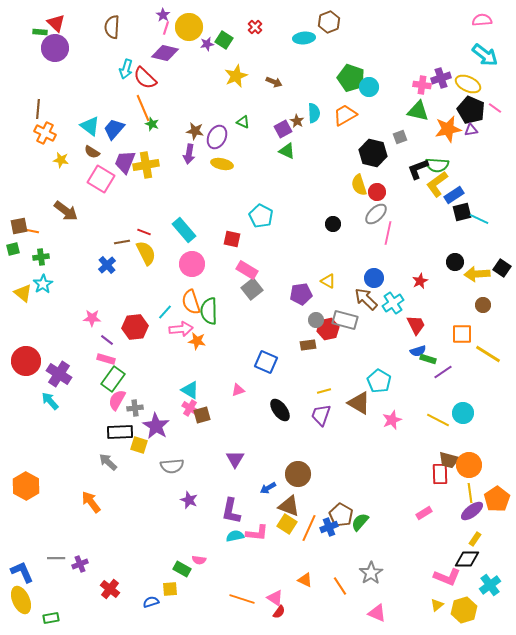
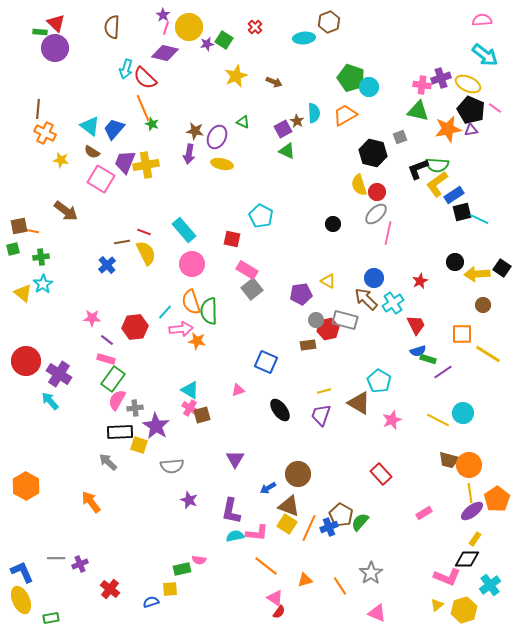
red rectangle at (440, 474): moved 59 px left; rotated 40 degrees counterclockwise
green rectangle at (182, 569): rotated 42 degrees counterclockwise
orange triangle at (305, 580): rotated 42 degrees counterclockwise
orange line at (242, 599): moved 24 px right, 33 px up; rotated 20 degrees clockwise
